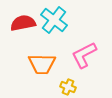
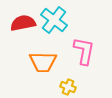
pink L-shape: moved 4 px up; rotated 128 degrees clockwise
orange trapezoid: moved 1 px right, 2 px up
